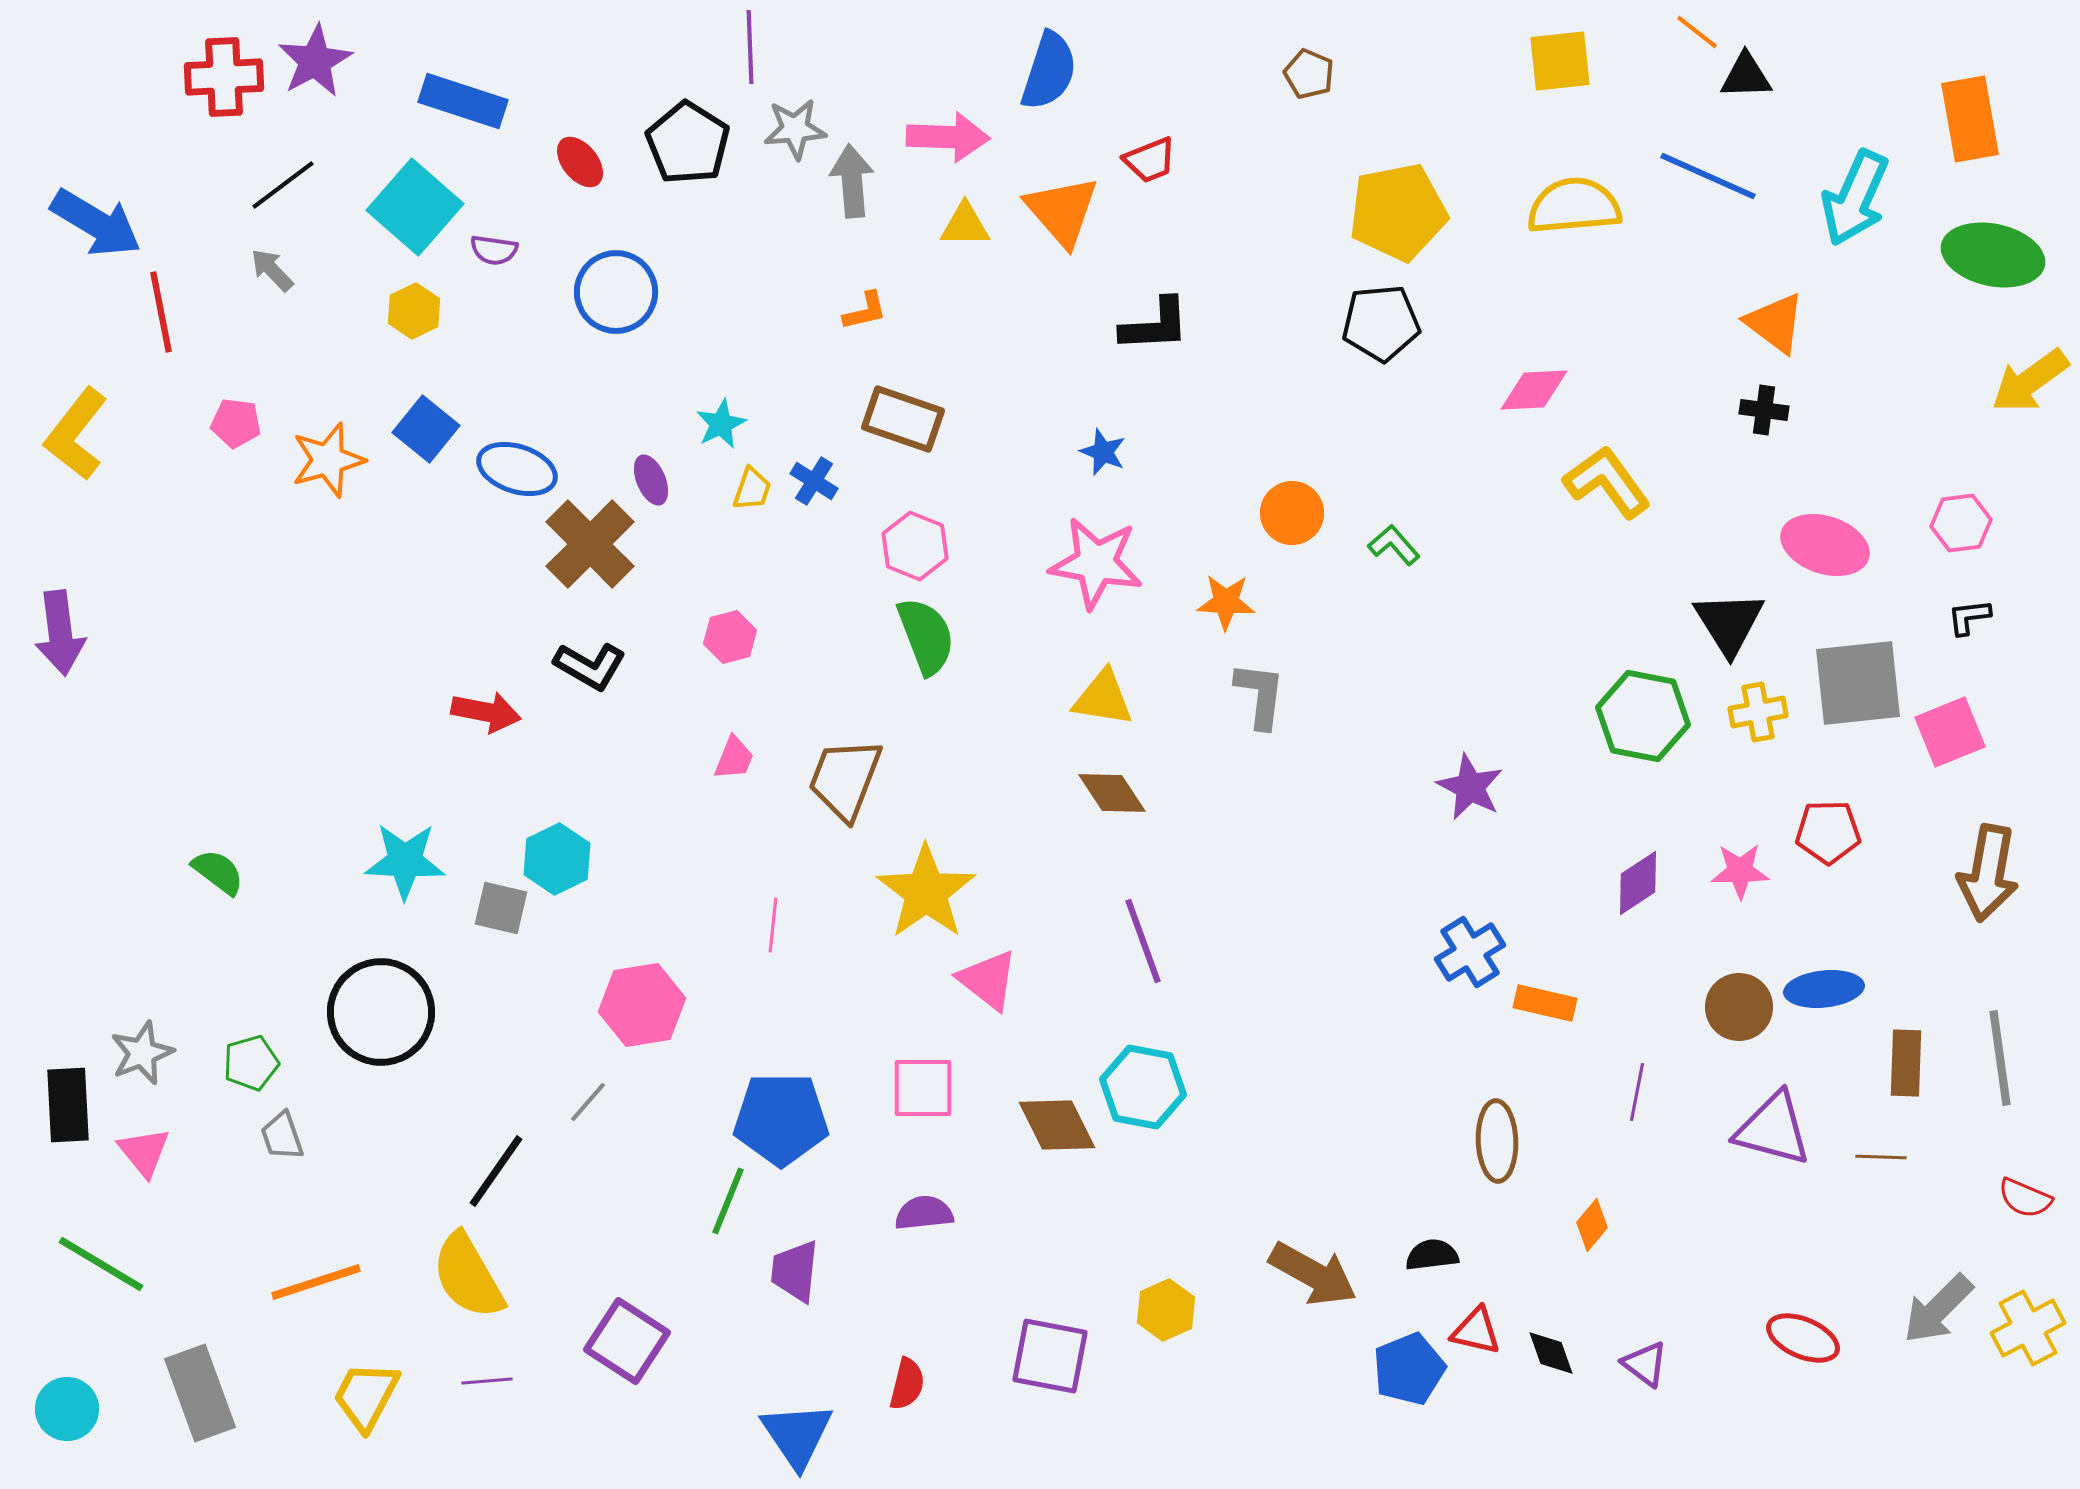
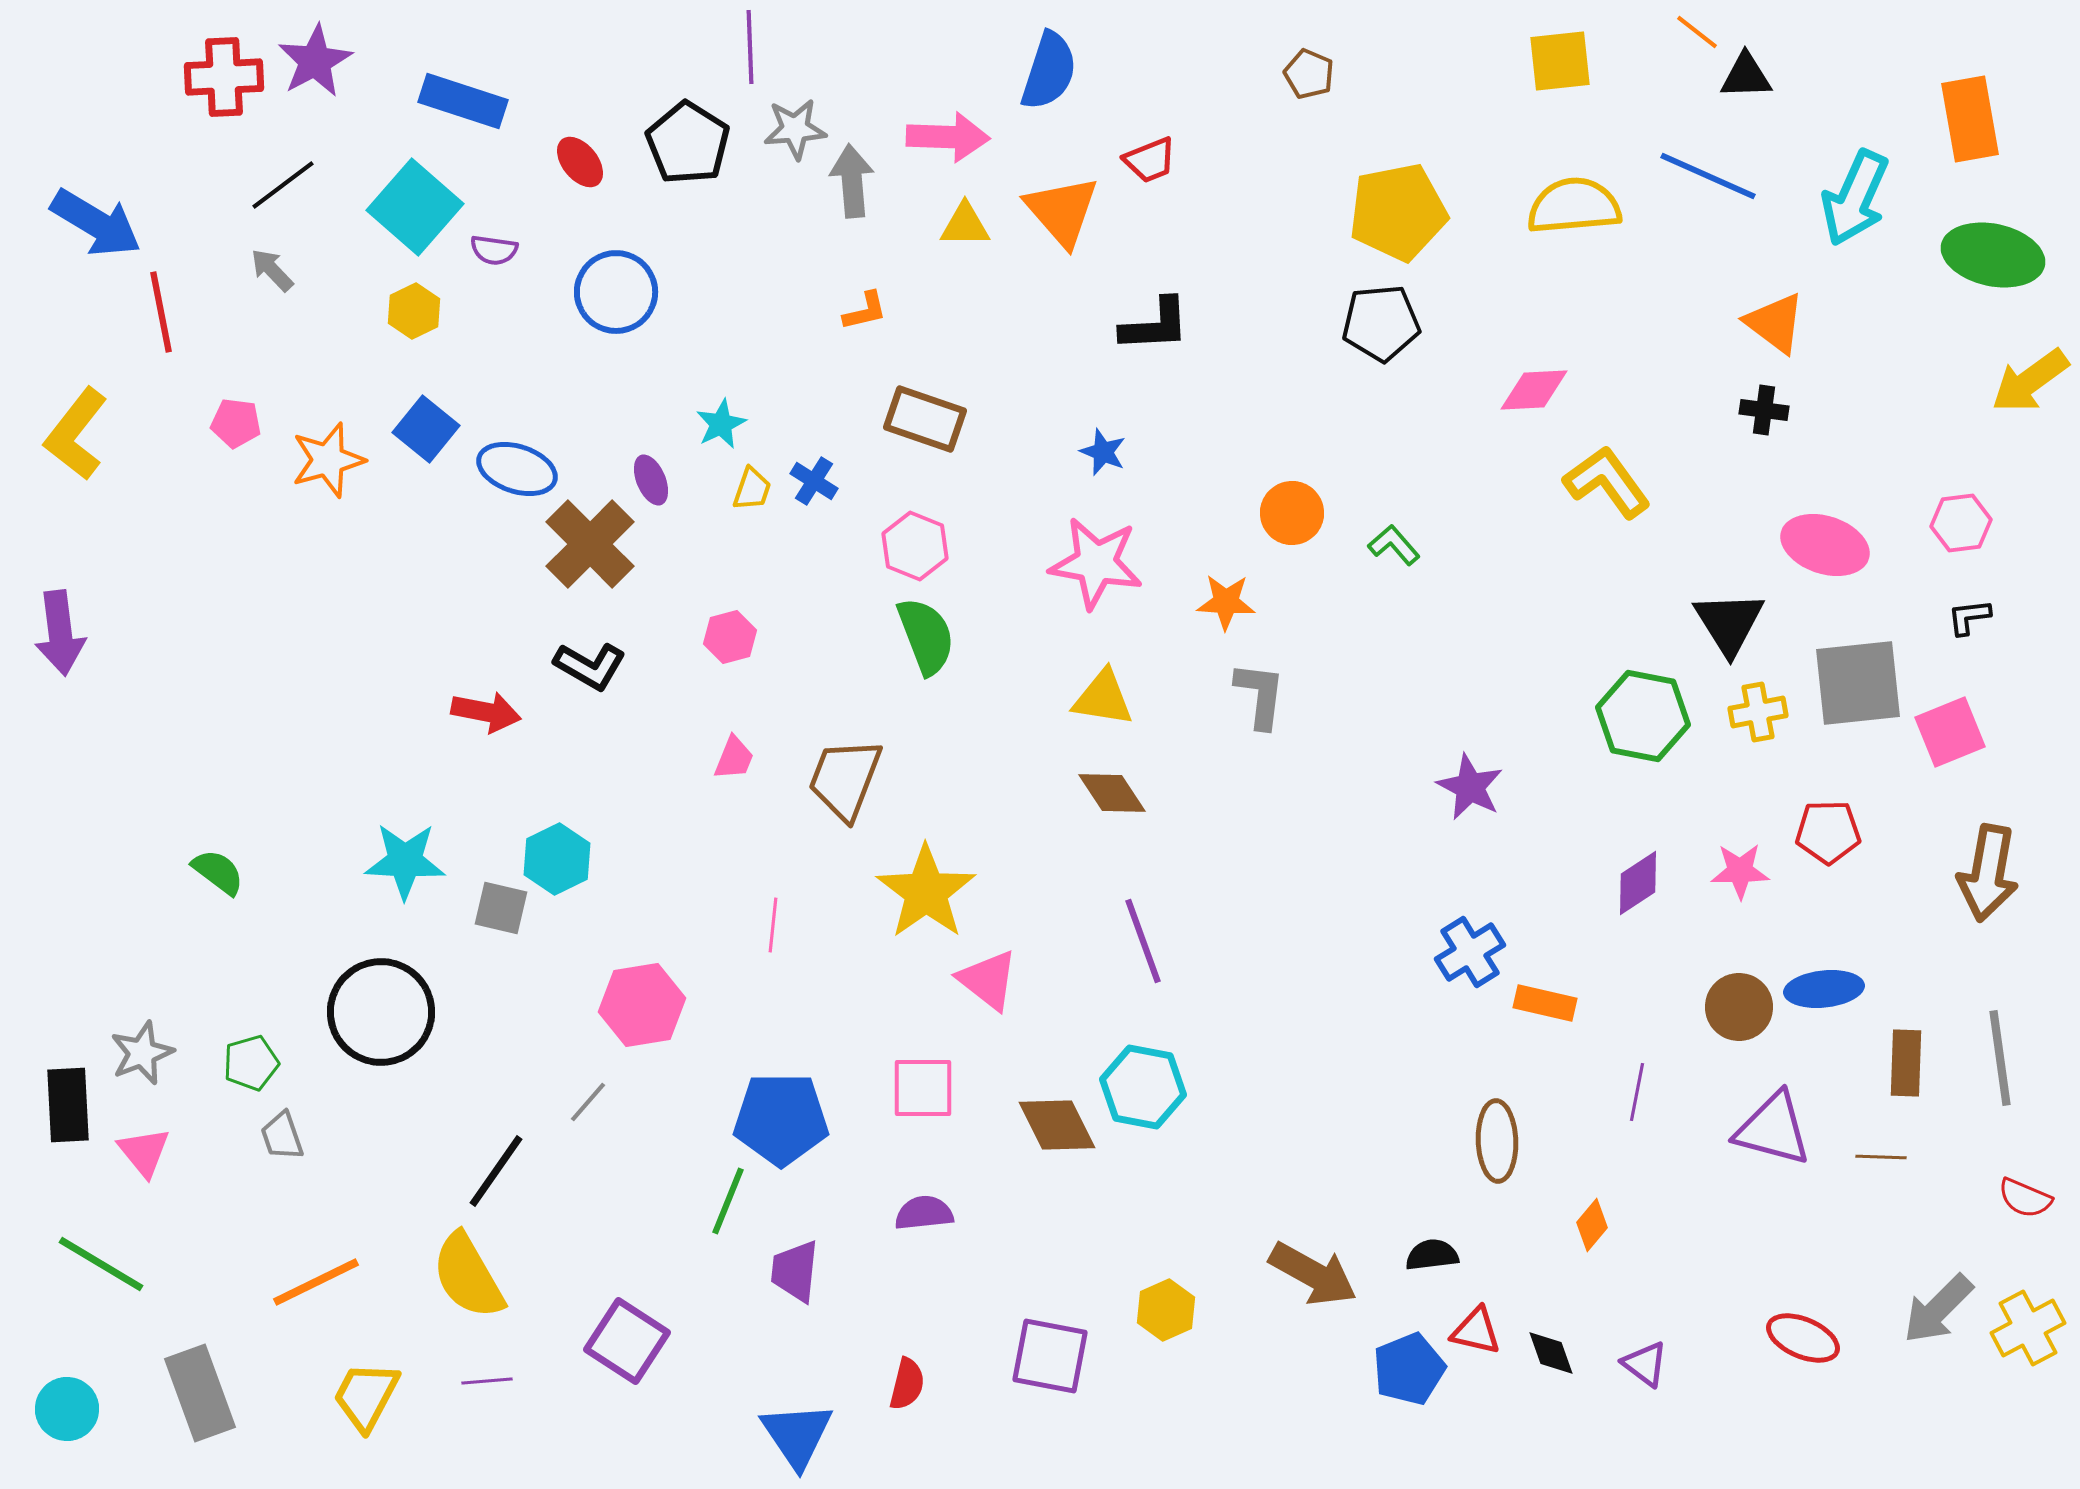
brown rectangle at (903, 419): moved 22 px right
orange line at (316, 1282): rotated 8 degrees counterclockwise
